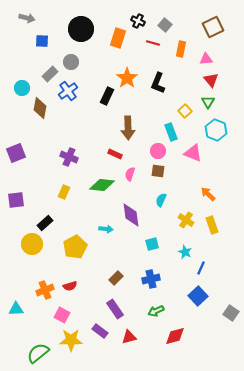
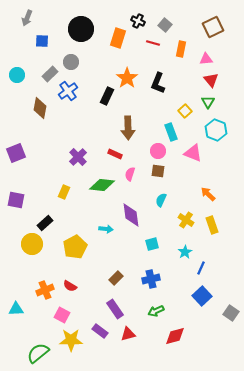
gray arrow at (27, 18): rotated 98 degrees clockwise
cyan circle at (22, 88): moved 5 px left, 13 px up
purple cross at (69, 157): moved 9 px right; rotated 24 degrees clockwise
purple square at (16, 200): rotated 18 degrees clockwise
cyan star at (185, 252): rotated 16 degrees clockwise
red semicircle at (70, 286): rotated 48 degrees clockwise
blue square at (198, 296): moved 4 px right
red triangle at (129, 337): moved 1 px left, 3 px up
